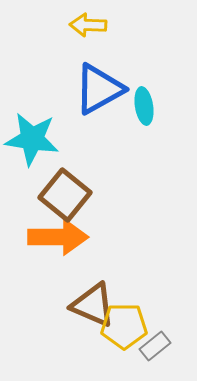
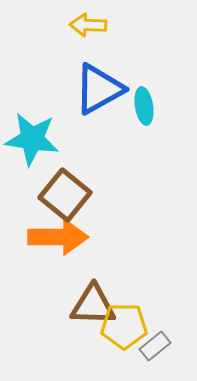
brown triangle: rotated 21 degrees counterclockwise
